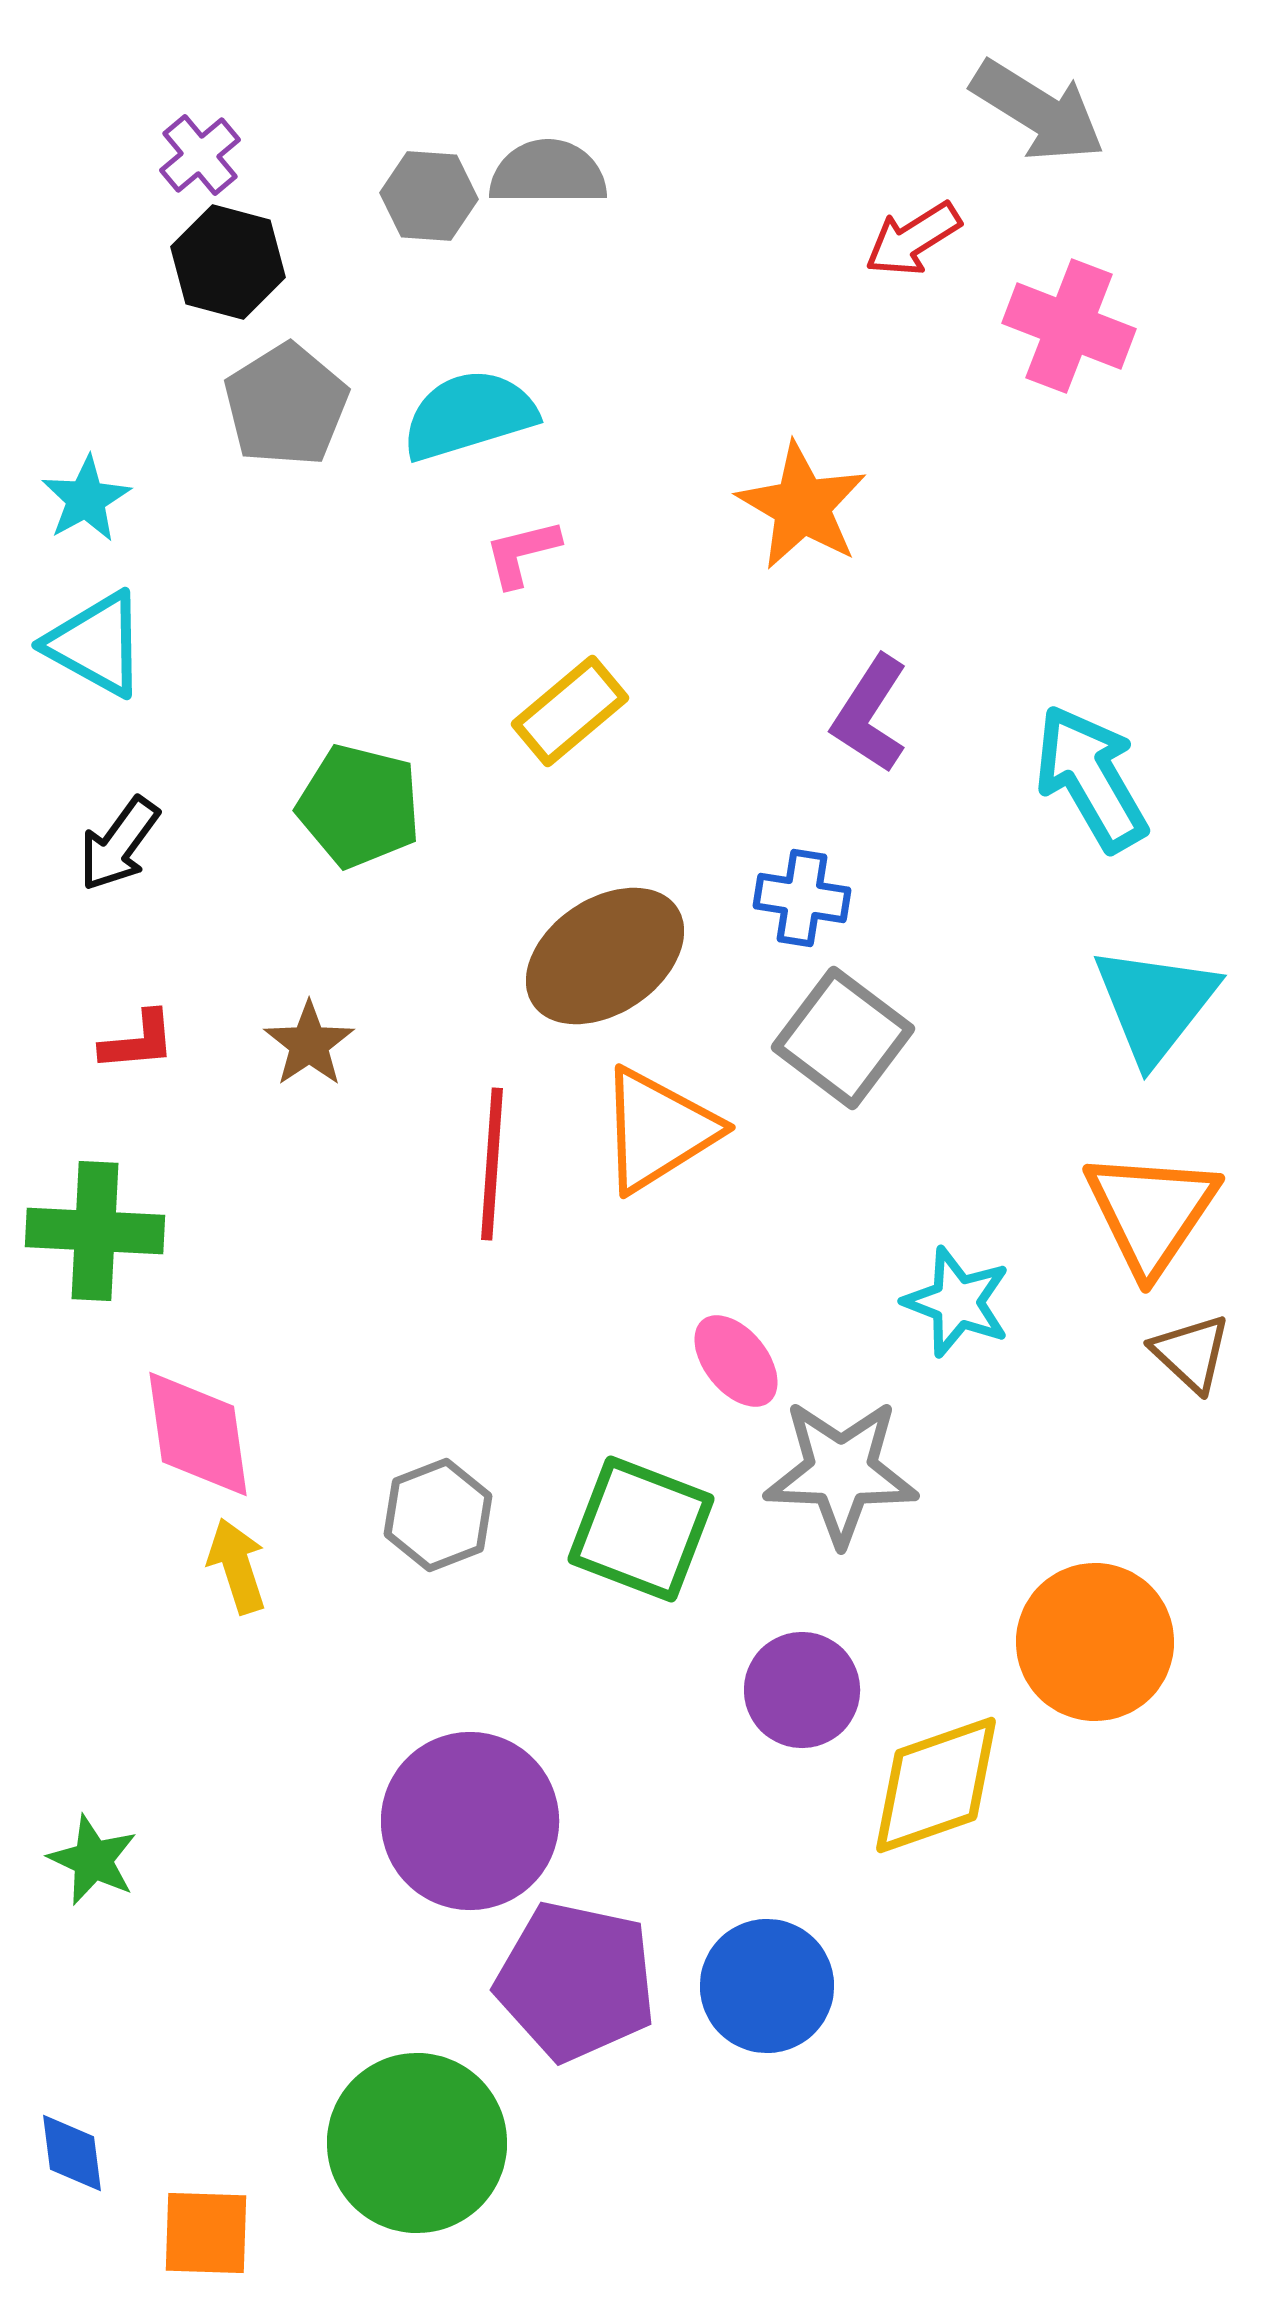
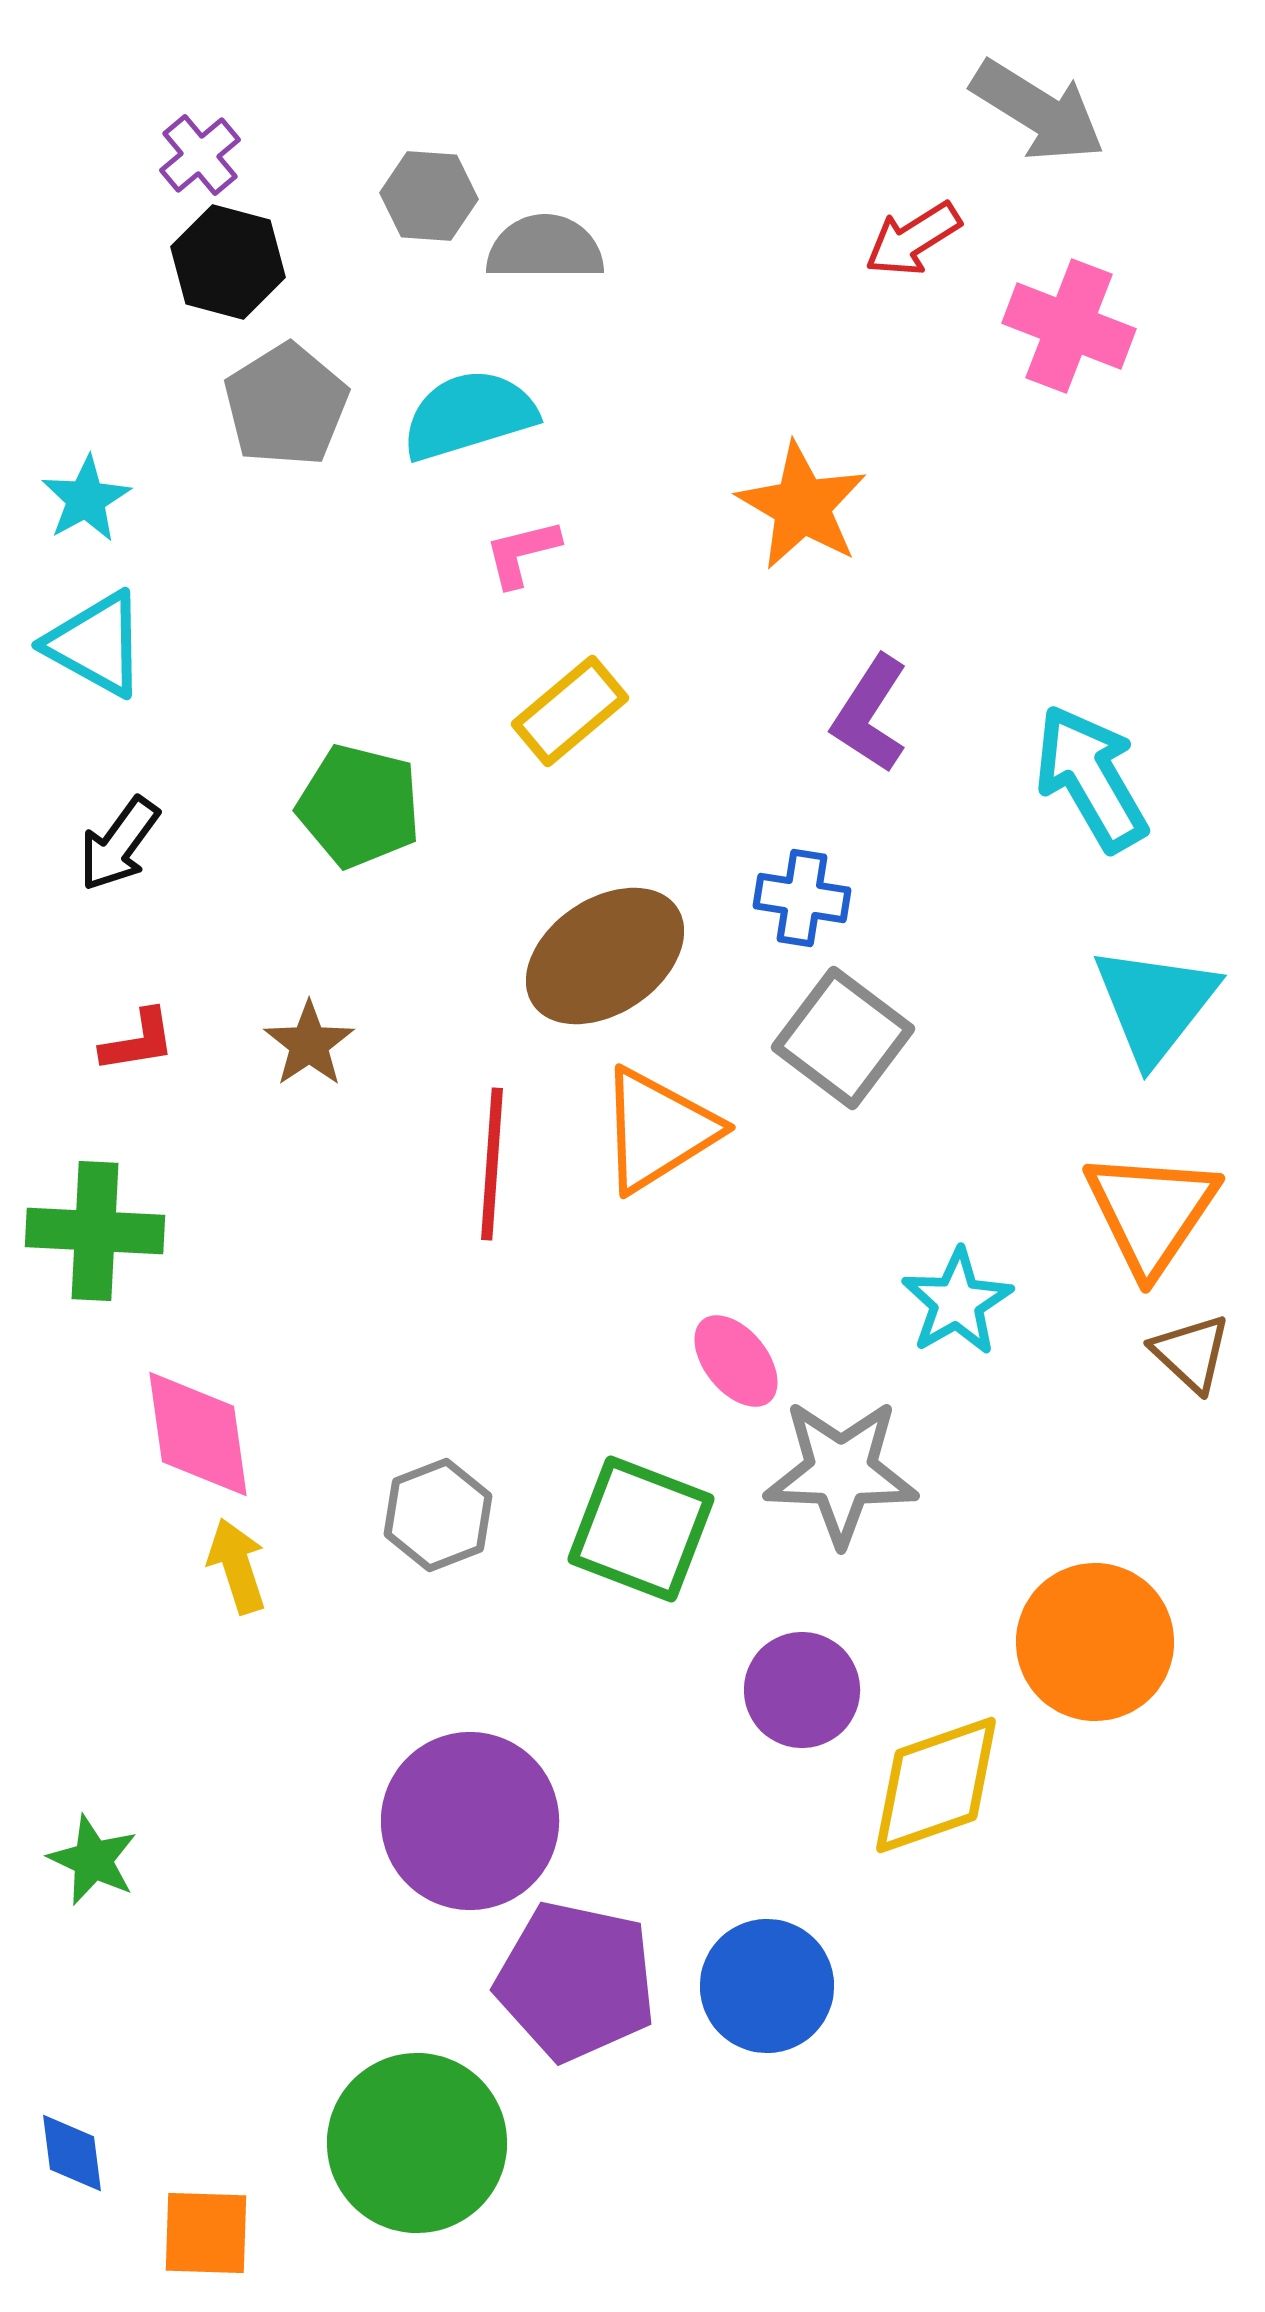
gray semicircle at (548, 173): moved 3 px left, 75 px down
red L-shape at (138, 1041): rotated 4 degrees counterclockwise
cyan star at (957, 1302): rotated 21 degrees clockwise
